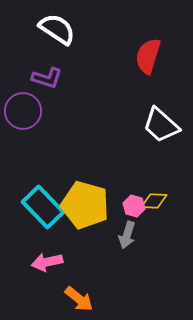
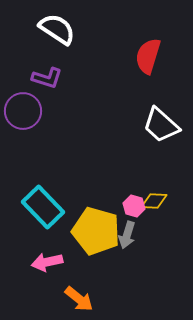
yellow pentagon: moved 11 px right, 26 px down
